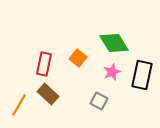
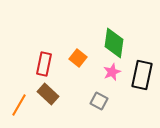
green diamond: rotated 40 degrees clockwise
